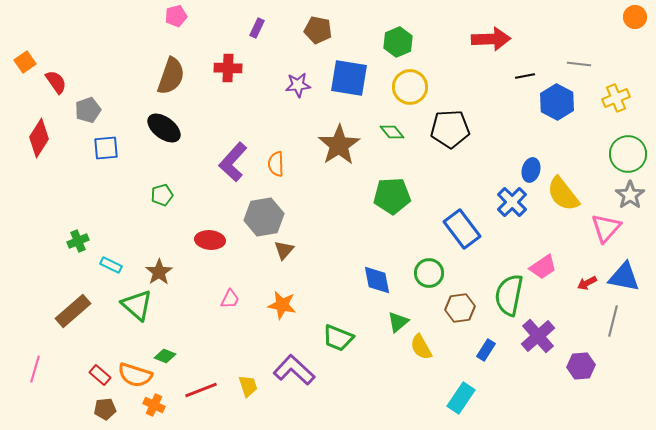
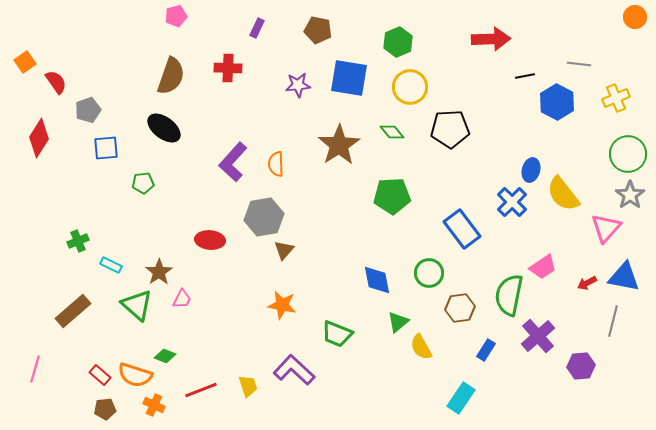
green pentagon at (162, 195): moved 19 px left, 12 px up; rotated 10 degrees clockwise
pink trapezoid at (230, 299): moved 48 px left
green trapezoid at (338, 338): moved 1 px left, 4 px up
